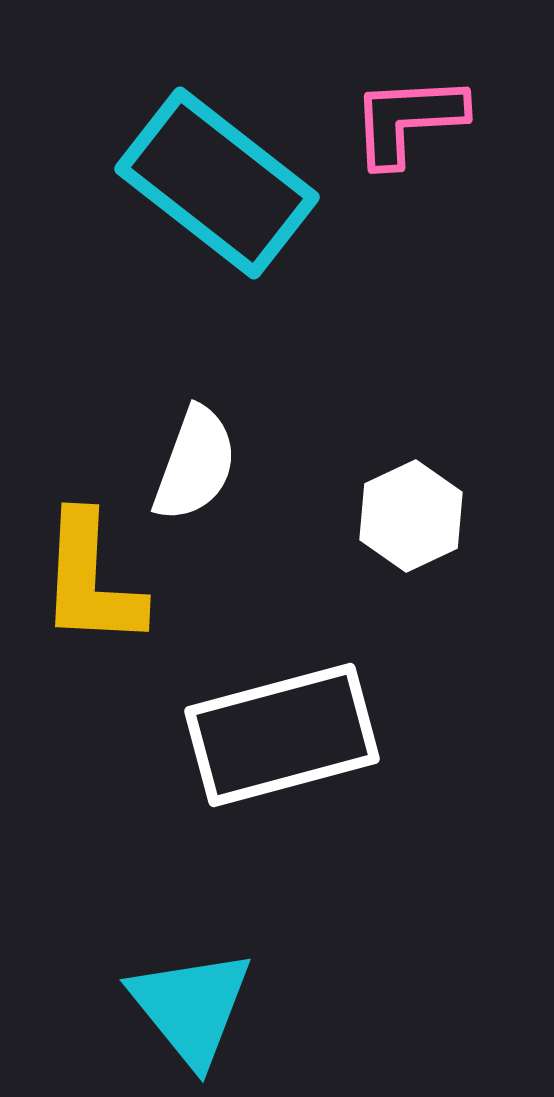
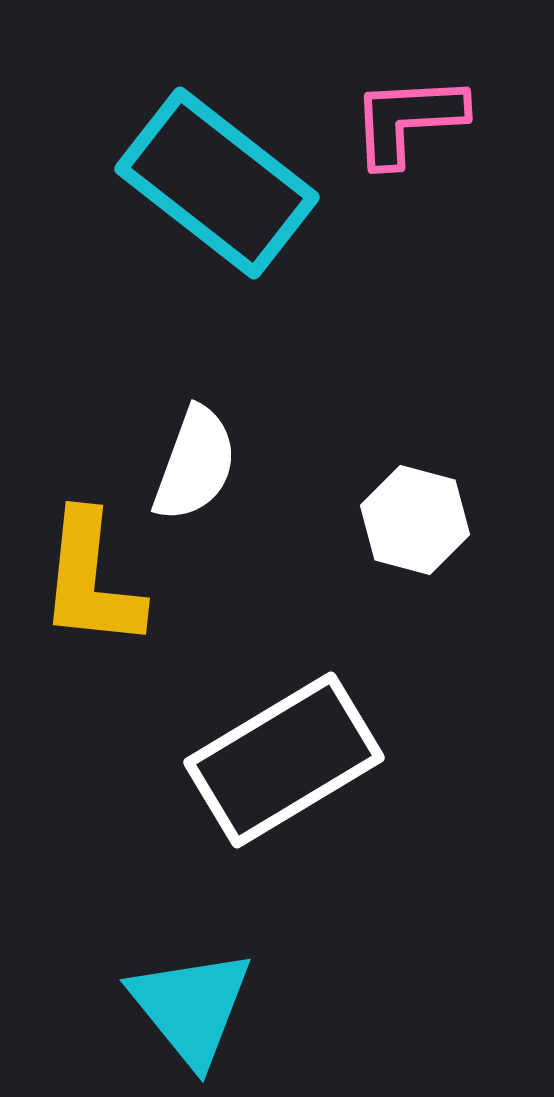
white hexagon: moved 4 px right, 4 px down; rotated 20 degrees counterclockwise
yellow L-shape: rotated 3 degrees clockwise
white rectangle: moved 2 px right, 25 px down; rotated 16 degrees counterclockwise
